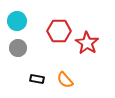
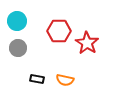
orange semicircle: rotated 36 degrees counterclockwise
